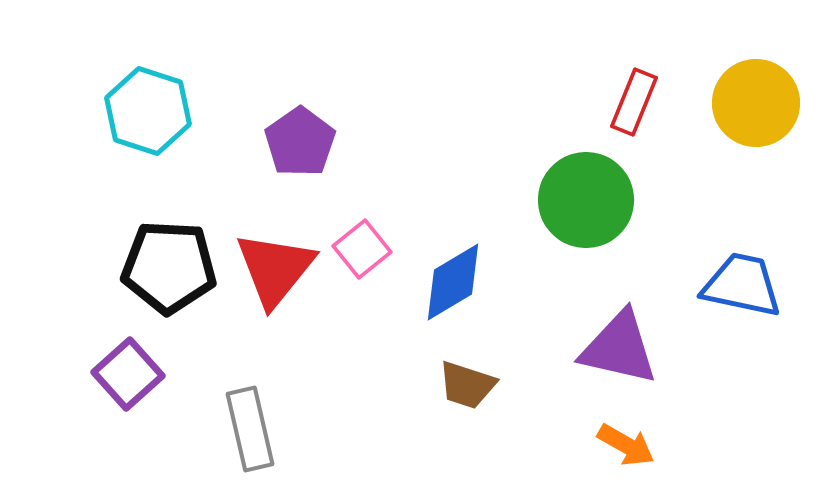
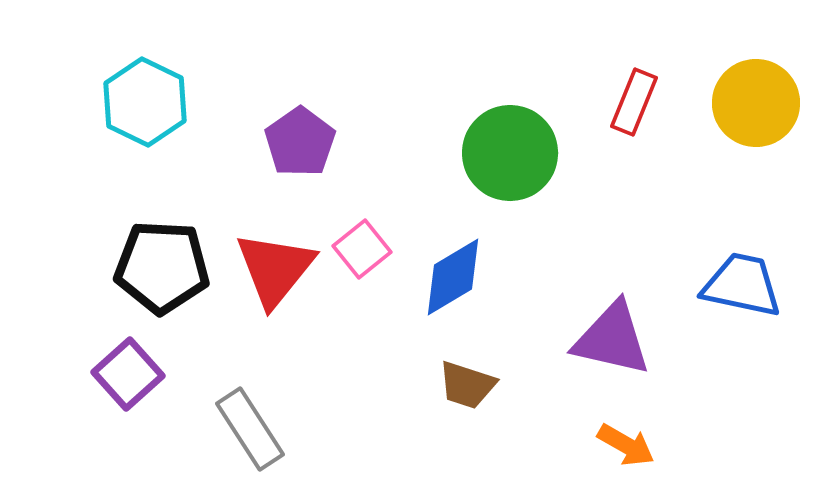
cyan hexagon: moved 3 px left, 9 px up; rotated 8 degrees clockwise
green circle: moved 76 px left, 47 px up
black pentagon: moved 7 px left
blue diamond: moved 5 px up
purple triangle: moved 7 px left, 9 px up
gray rectangle: rotated 20 degrees counterclockwise
